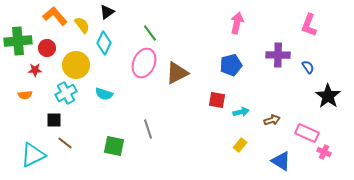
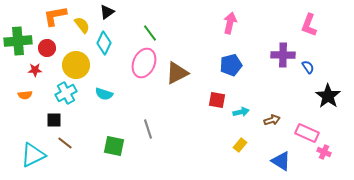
orange L-shape: rotated 60 degrees counterclockwise
pink arrow: moved 7 px left
purple cross: moved 5 px right
